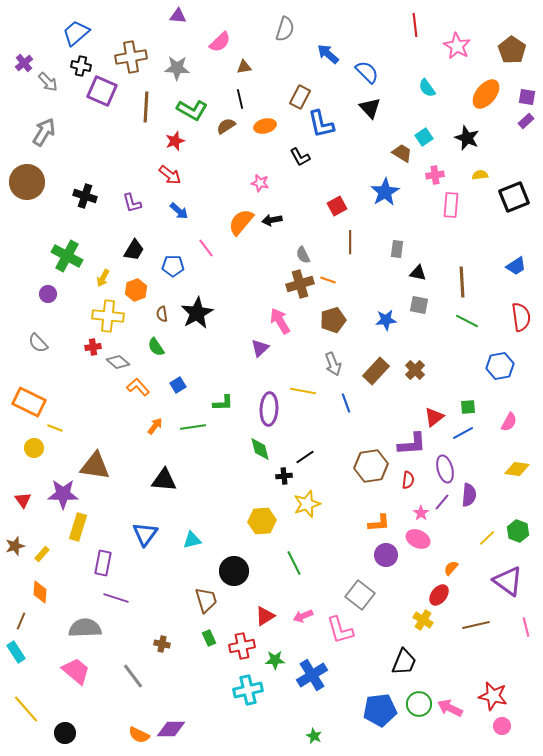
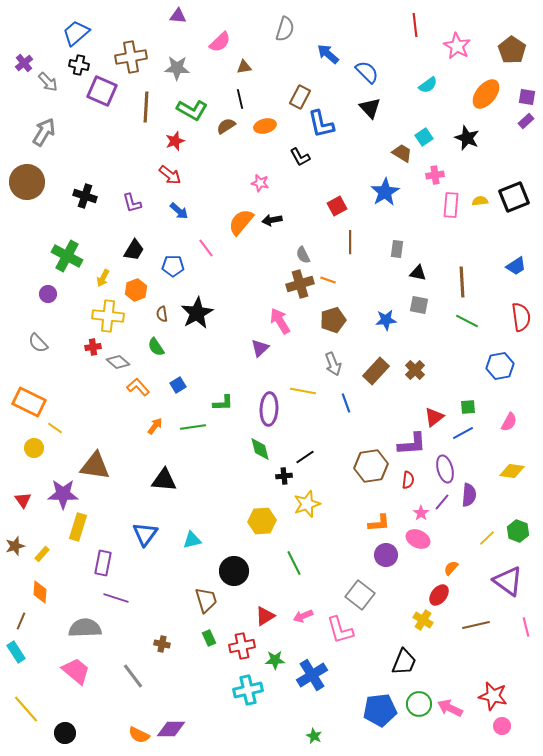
black cross at (81, 66): moved 2 px left, 1 px up
cyan semicircle at (427, 88): moved 1 px right, 3 px up; rotated 90 degrees counterclockwise
yellow semicircle at (480, 175): moved 26 px down
yellow line at (55, 428): rotated 14 degrees clockwise
yellow diamond at (517, 469): moved 5 px left, 2 px down
